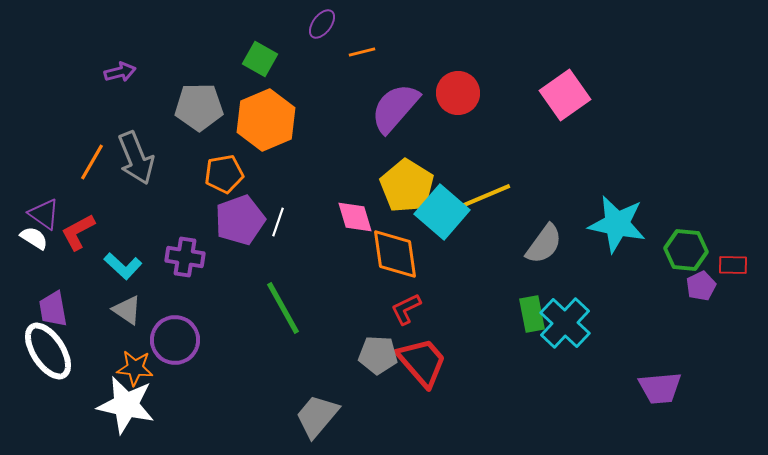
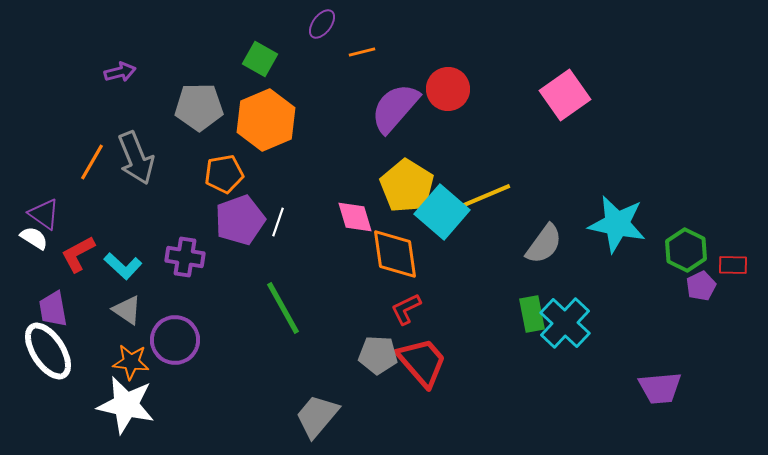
red circle at (458, 93): moved 10 px left, 4 px up
red L-shape at (78, 232): moved 22 px down
green hexagon at (686, 250): rotated 21 degrees clockwise
orange star at (135, 368): moved 4 px left, 6 px up
